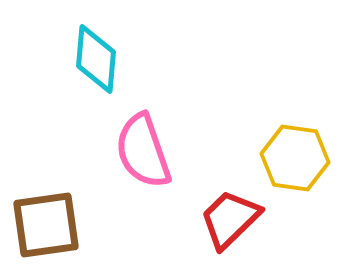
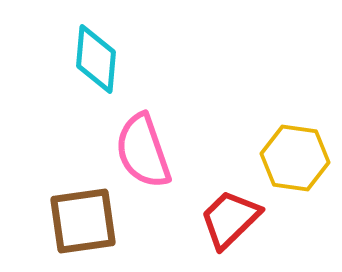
brown square: moved 37 px right, 4 px up
